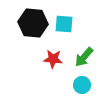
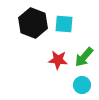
black hexagon: rotated 16 degrees clockwise
red star: moved 5 px right, 1 px down
